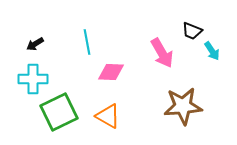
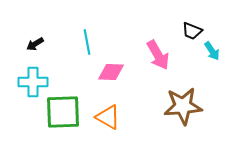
pink arrow: moved 4 px left, 2 px down
cyan cross: moved 3 px down
green square: moved 4 px right; rotated 24 degrees clockwise
orange triangle: moved 1 px down
